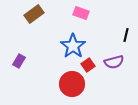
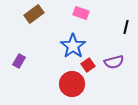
black line: moved 8 px up
